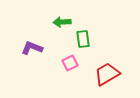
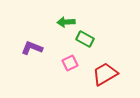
green arrow: moved 4 px right
green rectangle: moved 2 px right; rotated 54 degrees counterclockwise
red trapezoid: moved 2 px left
